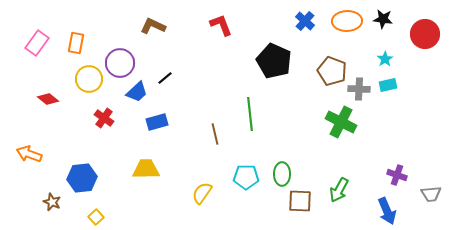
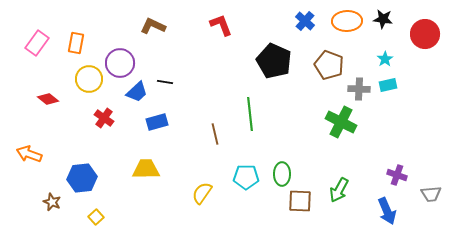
brown pentagon: moved 3 px left, 6 px up
black line: moved 4 px down; rotated 49 degrees clockwise
